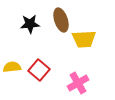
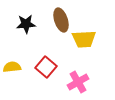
black star: moved 4 px left
red square: moved 7 px right, 3 px up
pink cross: moved 1 px up
